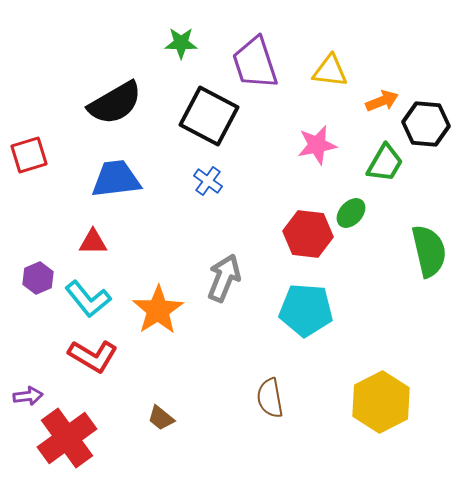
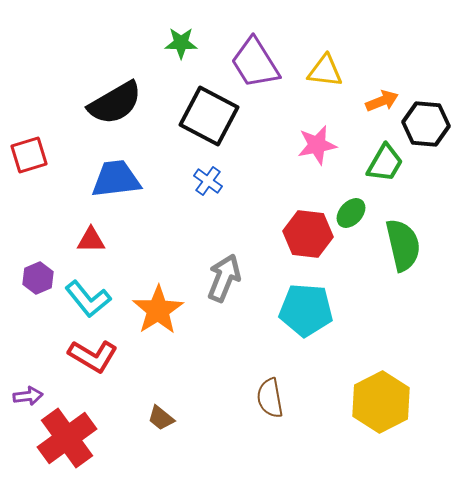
purple trapezoid: rotated 14 degrees counterclockwise
yellow triangle: moved 5 px left
red triangle: moved 2 px left, 2 px up
green semicircle: moved 26 px left, 6 px up
